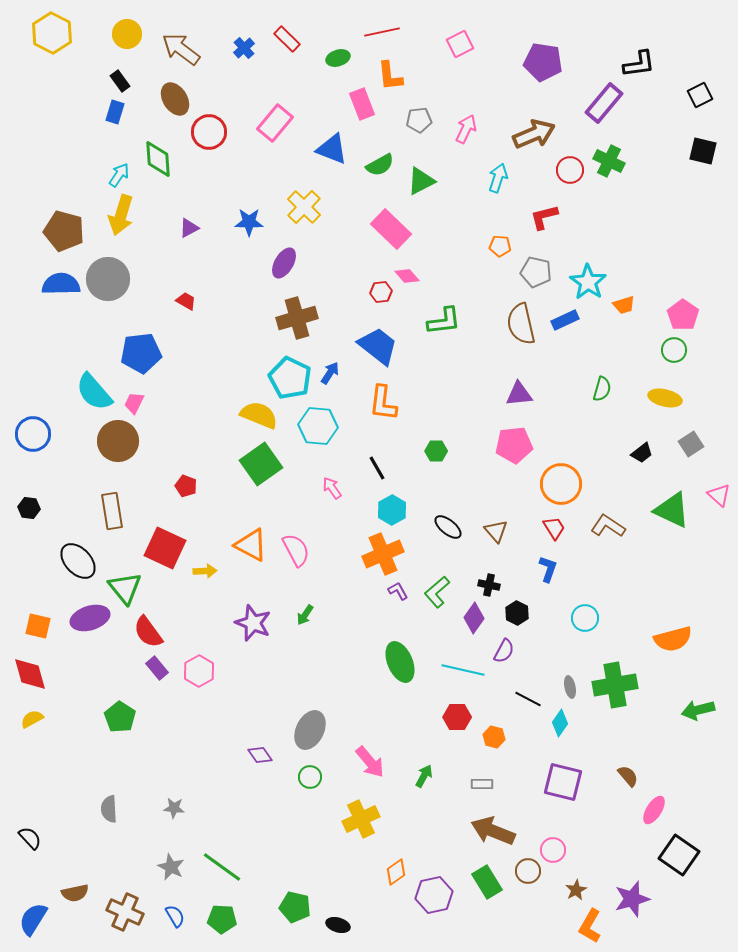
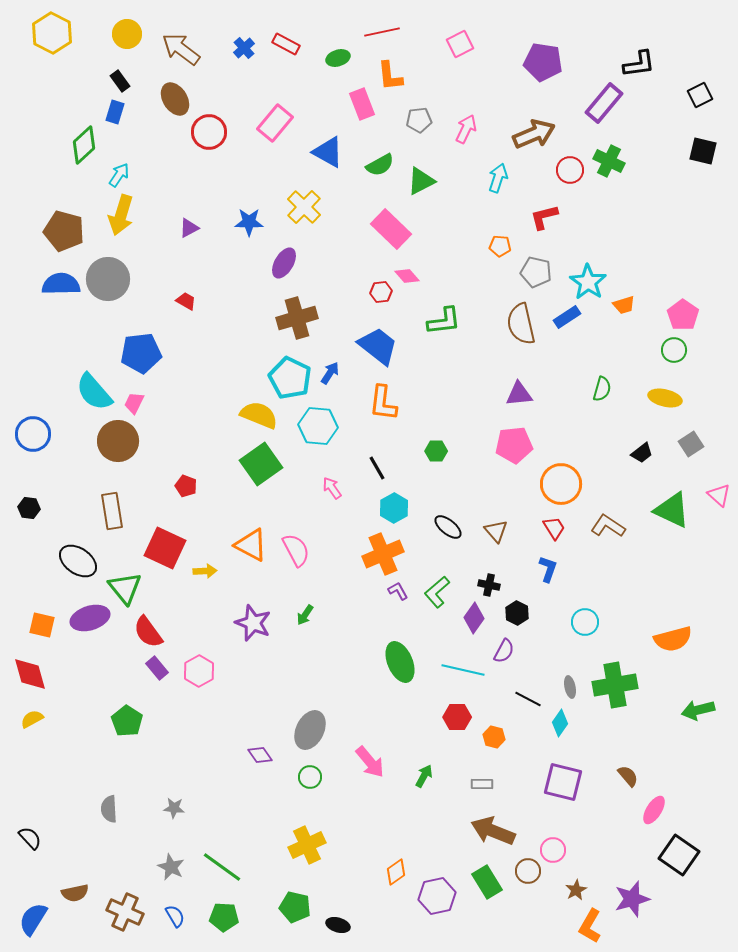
red rectangle at (287, 39): moved 1 px left, 5 px down; rotated 16 degrees counterclockwise
blue triangle at (332, 149): moved 4 px left, 3 px down; rotated 8 degrees clockwise
green diamond at (158, 159): moved 74 px left, 14 px up; rotated 51 degrees clockwise
blue rectangle at (565, 320): moved 2 px right, 3 px up; rotated 8 degrees counterclockwise
cyan hexagon at (392, 510): moved 2 px right, 2 px up
black ellipse at (78, 561): rotated 12 degrees counterclockwise
cyan circle at (585, 618): moved 4 px down
orange square at (38, 626): moved 4 px right, 1 px up
green pentagon at (120, 717): moved 7 px right, 4 px down
yellow cross at (361, 819): moved 54 px left, 26 px down
purple hexagon at (434, 895): moved 3 px right, 1 px down
green pentagon at (222, 919): moved 2 px right, 2 px up
